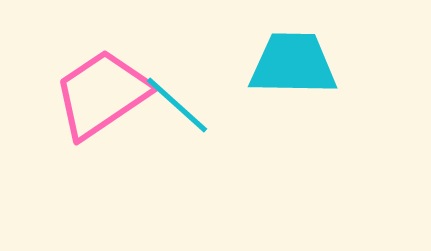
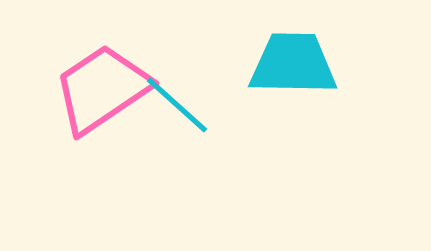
pink trapezoid: moved 5 px up
